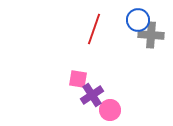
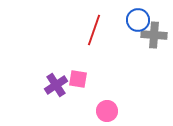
red line: moved 1 px down
gray cross: moved 3 px right
purple cross: moved 36 px left, 10 px up
pink circle: moved 3 px left, 1 px down
